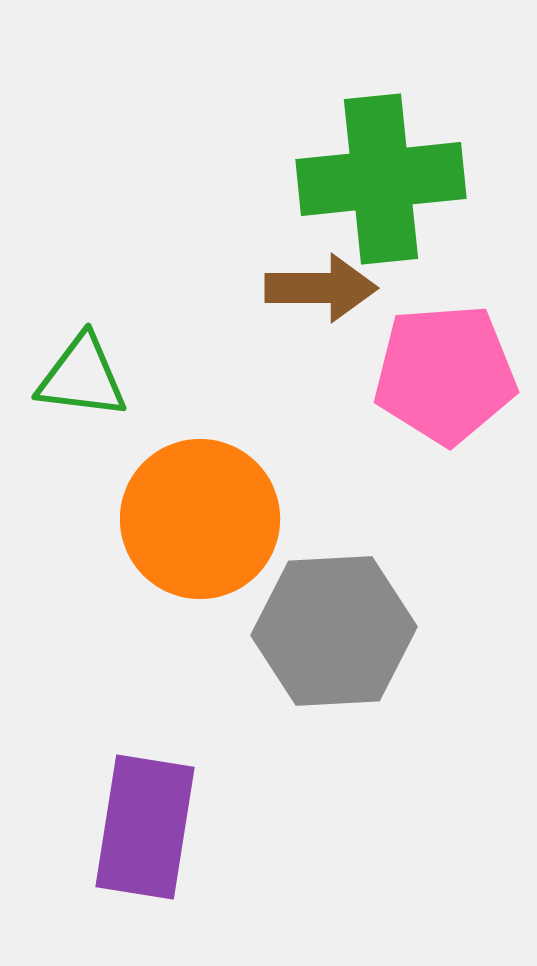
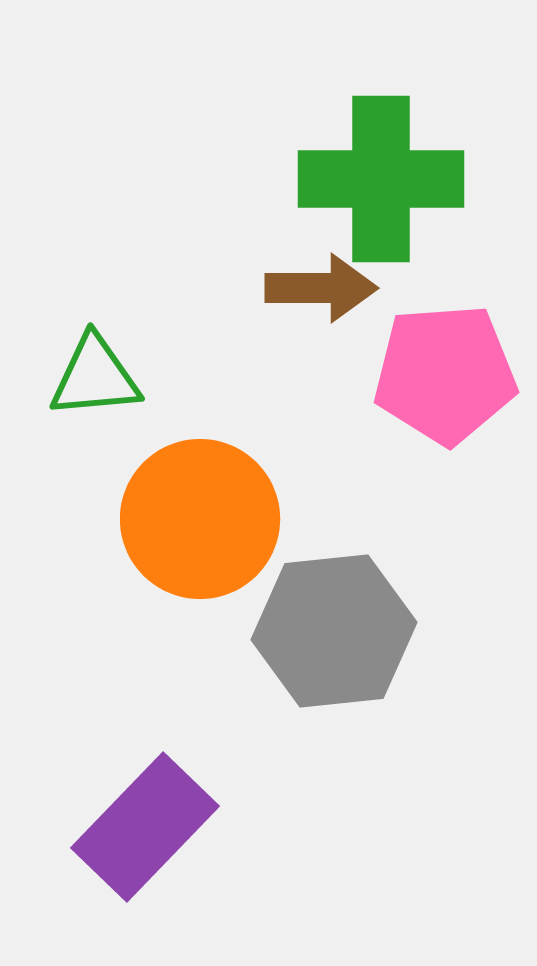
green cross: rotated 6 degrees clockwise
green triangle: moved 13 px right; rotated 12 degrees counterclockwise
gray hexagon: rotated 3 degrees counterclockwise
purple rectangle: rotated 35 degrees clockwise
